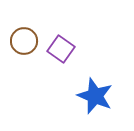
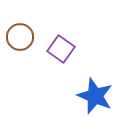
brown circle: moved 4 px left, 4 px up
